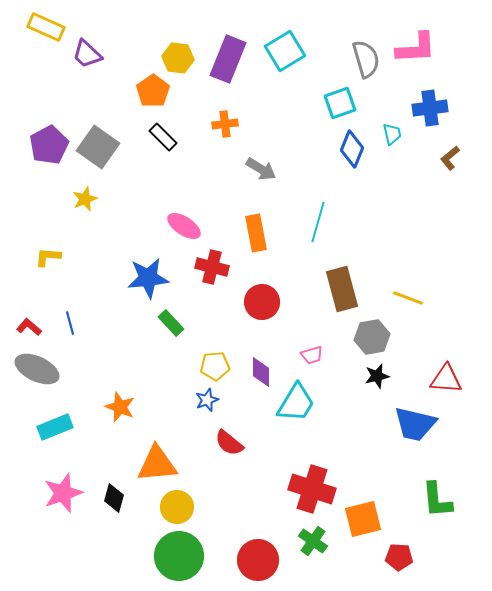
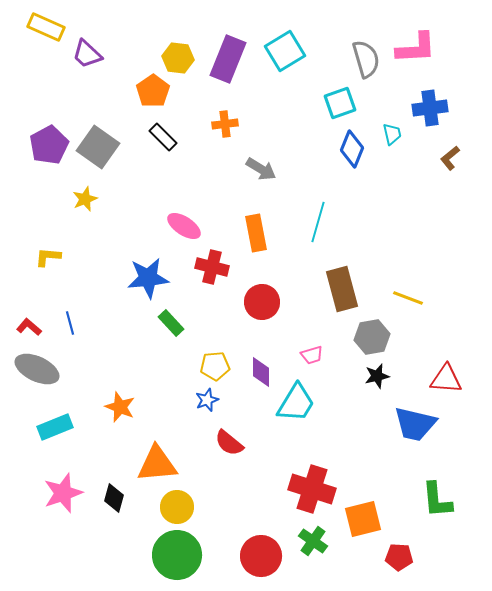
green circle at (179, 556): moved 2 px left, 1 px up
red circle at (258, 560): moved 3 px right, 4 px up
